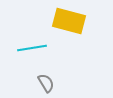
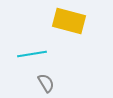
cyan line: moved 6 px down
